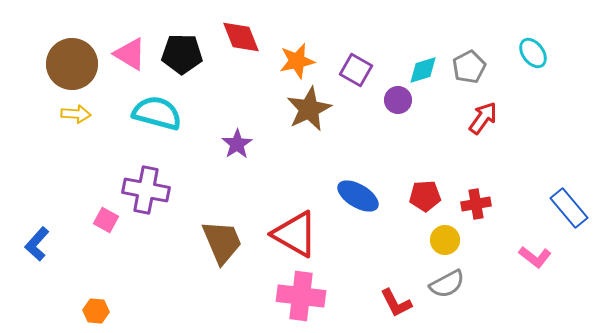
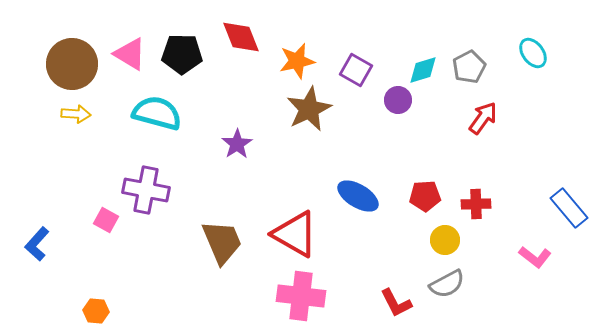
red cross: rotated 8 degrees clockwise
